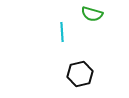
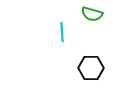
black hexagon: moved 11 px right, 6 px up; rotated 15 degrees clockwise
